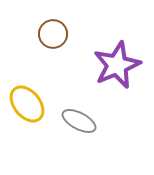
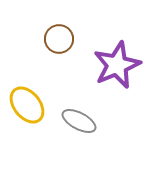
brown circle: moved 6 px right, 5 px down
yellow ellipse: moved 1 px down
